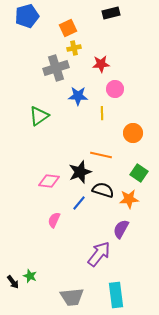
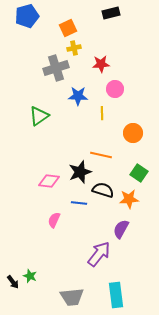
blue line: rotated 56 degrees clockwise
